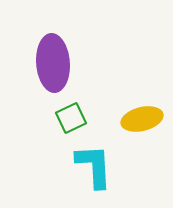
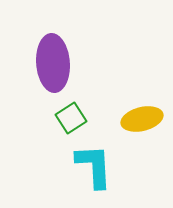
green square: rotated 8 degrees counterclockwise
